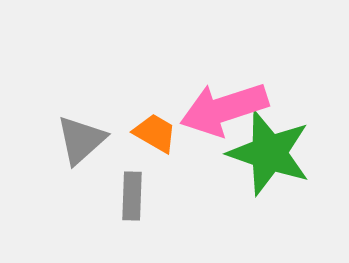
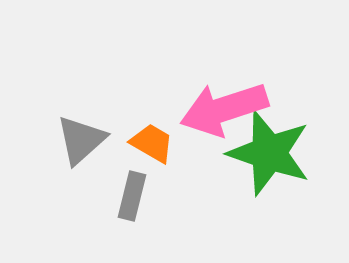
orange trapezoid: moved 3 px left, 10 px down
gray rectangle: rotated 12 degrees clockwise
